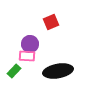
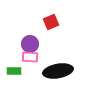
pink rectangle: moved 3 px right, 1 px down
green rectangle: rotated 48 degrees clockwise
